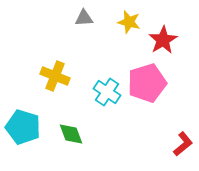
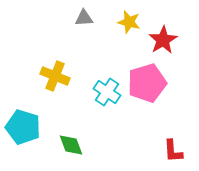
green diamond: moved 11 px down
red L-shape: moved 10 px left, 7 px down; rotated 125 degrees clockwise
